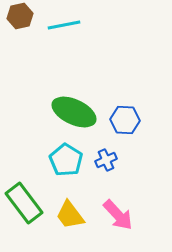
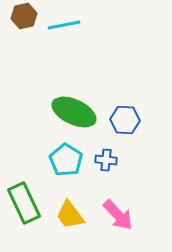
brown hexagon: moved 4 px right
blue cross: rotated 30 degrees clockwise
green rectangle: rotated 12 degrees clockwise
